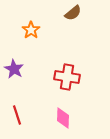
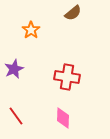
purple star: rotated 18 degrees clockwise
red line: moved 1 px left, 1 px down; rotated 18 degrees counterclockwise
